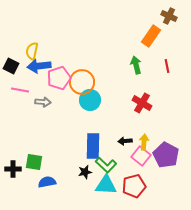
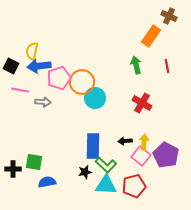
cyan circle: moved 5 px right, 2 px up
